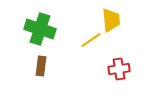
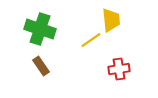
brown rectangle: rotated 42 degrees counterclockwise
